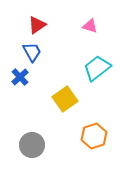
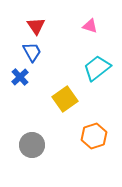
red triangle: moved 1 px left, 1 px down; rotated 30 degrees counterclockwise
